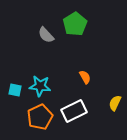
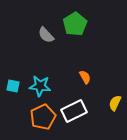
cyan square: moved 2 px left, 4 px up
orange pentagon: moved 3 px right
